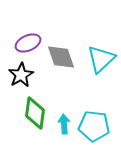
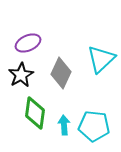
gray diamond: moved 16 px down; rotated 44 degrees clockwise
cyan arrow: moved 1 px down
